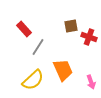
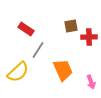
red rectangle: moved 2 px right; rotated 14 degrees counterclockwise
red cross: rotated 21 degrees counterclockwise
gray line: moved 3 px down
yellow semicircle: moved 15 px left, 8 px up
